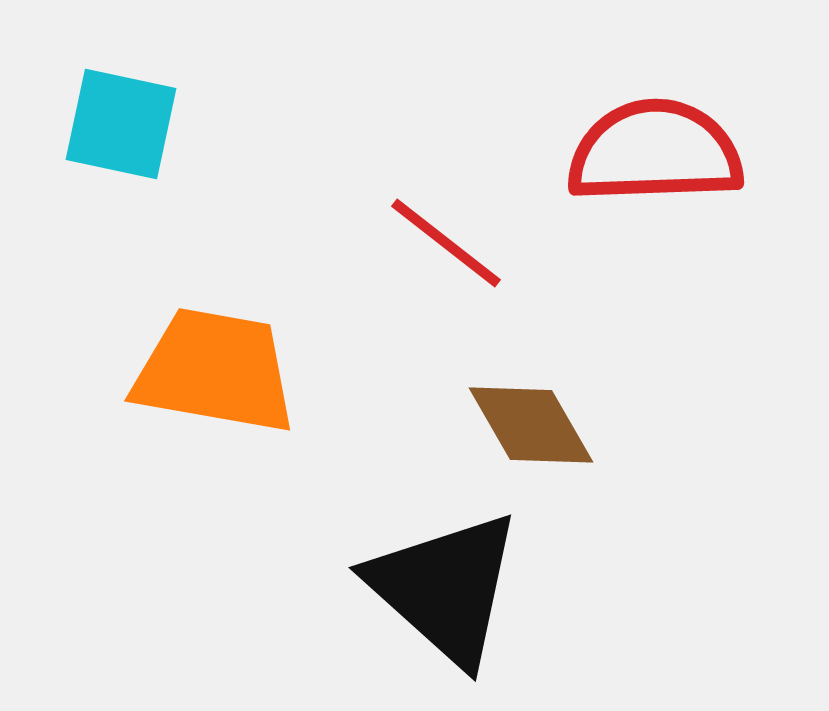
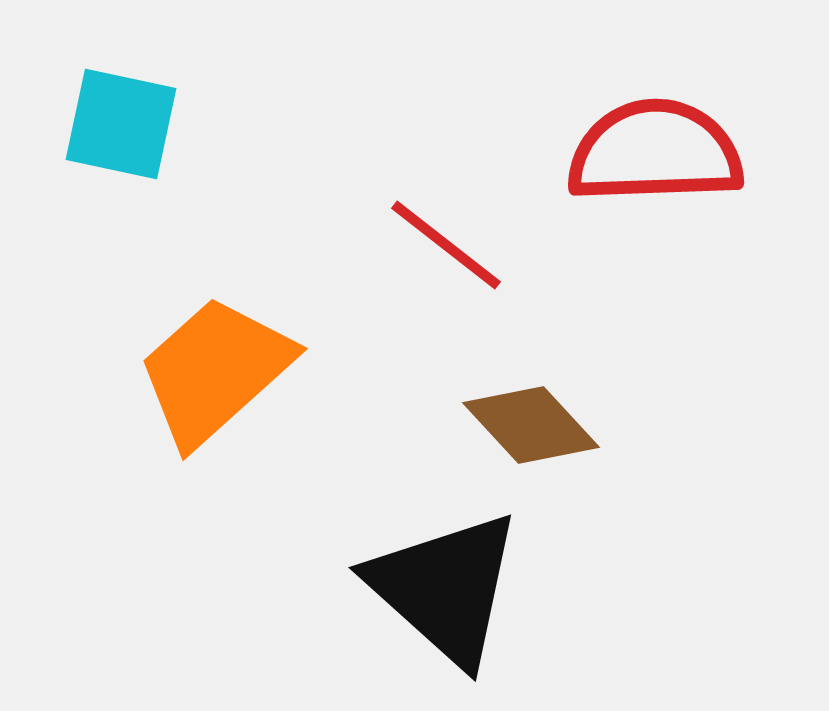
red line: moved 2 px down
orange trapezoid: rotated 52 degrees counterclockwise
brown diamond: rotated 13 degrees counterclockwise
